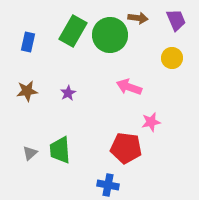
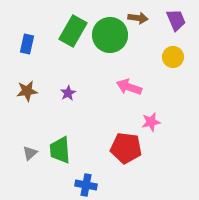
blue rectangle: moved 1 px left, 2 px down
yellow circle: moved 1 px right, 1 px up
blue cross: moved 22 px left
